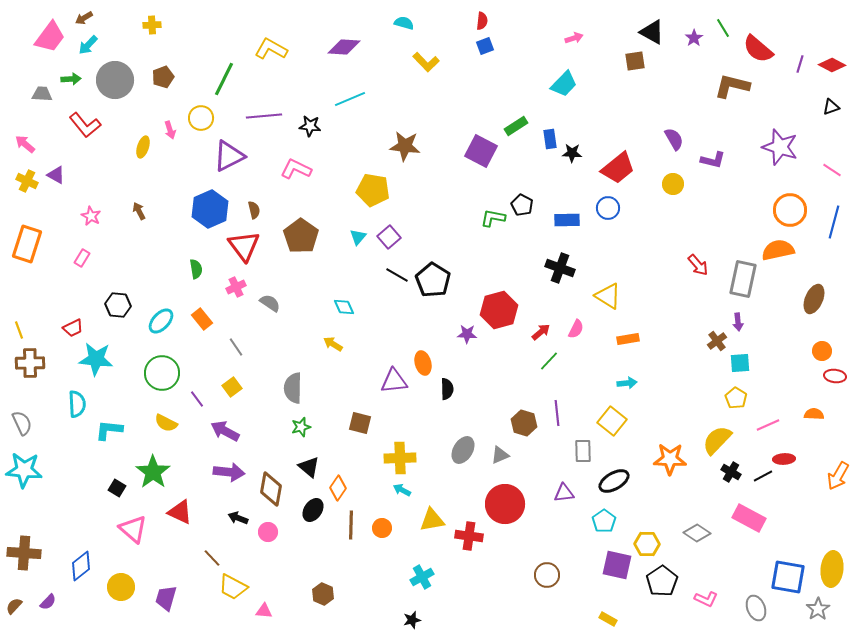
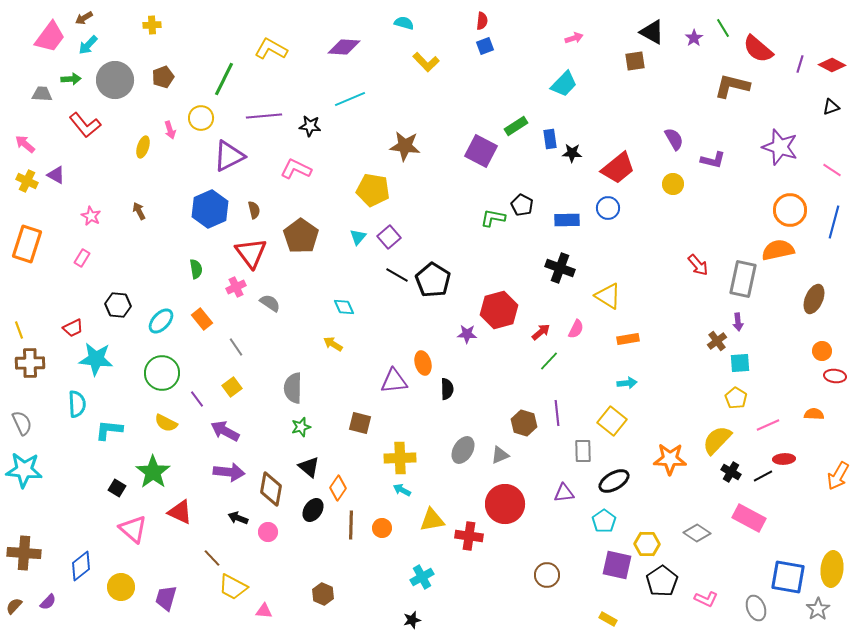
red triangle at (244, 246): moved 7 px right, 7 px down
